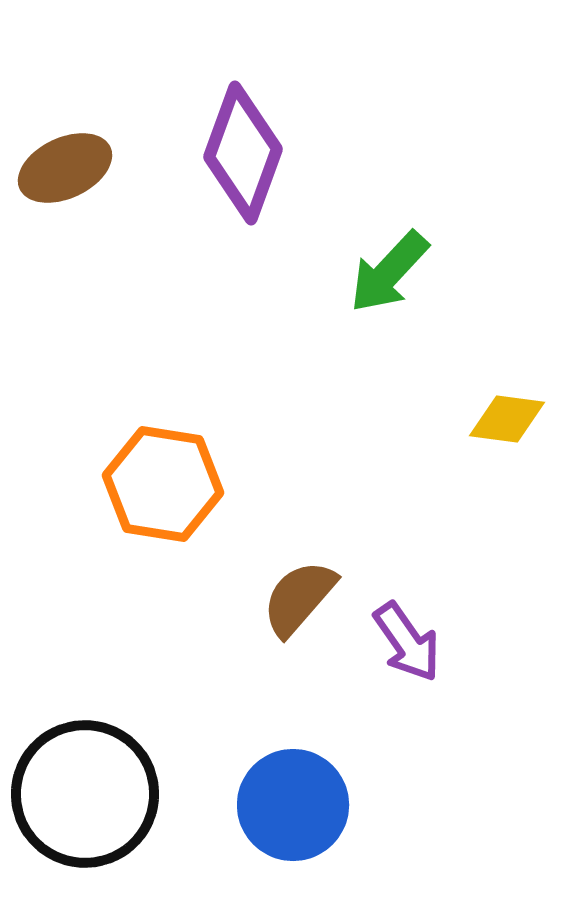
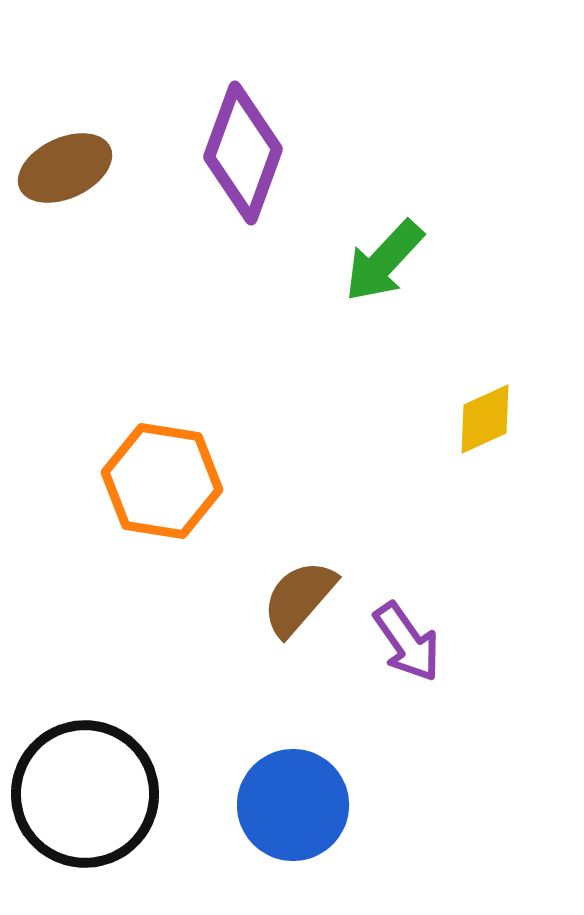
green arrow: moved 5 px left, 11 px up
yellow diamond: moved 22 px left; rotated 32 degrees counterclockwise
orange hexagon: moved 1 px left, 3 px up
